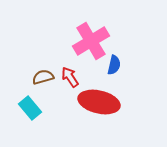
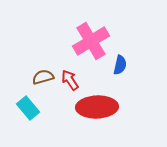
blue semicircle: moved 6 px right
red arrow: moved 3 px down
red ellipse: moved 2 px left, 5 px down; rotated 15 degrees counterclockwise
cyan rectangle: moved 2 px left
